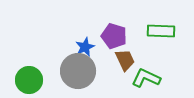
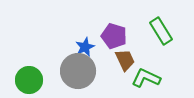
green rectangle: rotated 56 degrees clockwise
